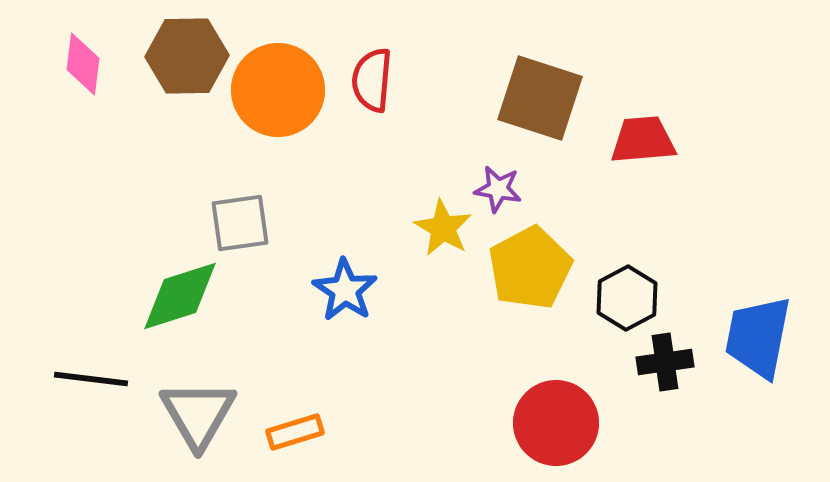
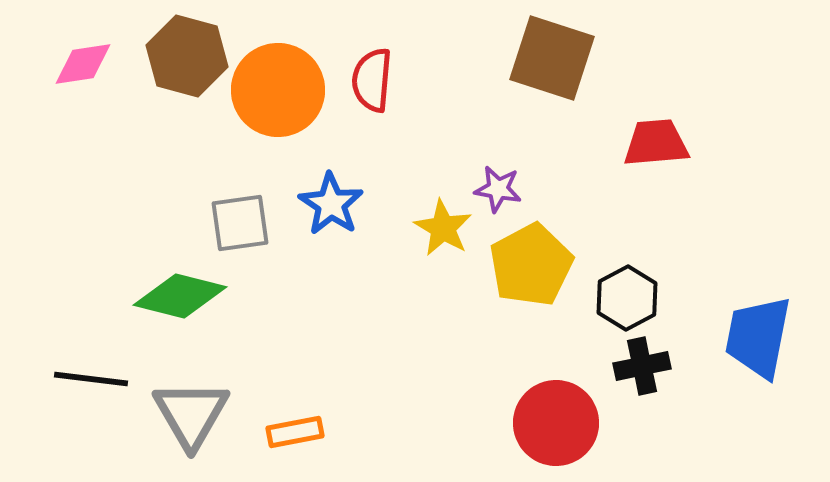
brown hexagon: rotated 16 degrees clockwise
pink diamond: rotated 74 degrees clockwise
brown square: moved 12 px right, 40 px up
red trapezoid: moved 13 px right, 3 px down
yellow pentagon: moved 1 px right, 3 px up
blue star: moved 14 px left, 86 px up
green diamond: rotated 32 degrees clockwise
black cross: moved 23 px left, 4 px down; rotated 4 degrees counterclockwise
gray triangle: moved 7 px left
orange rectangle: rotated 6 degrees clockwise
